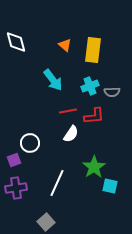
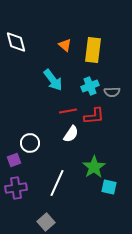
cyan square: moved 1 px left, 1 px down
